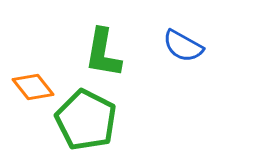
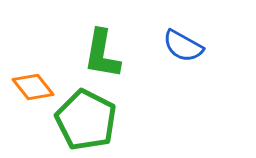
green L-shape: moved 1 px left, 1 px down
